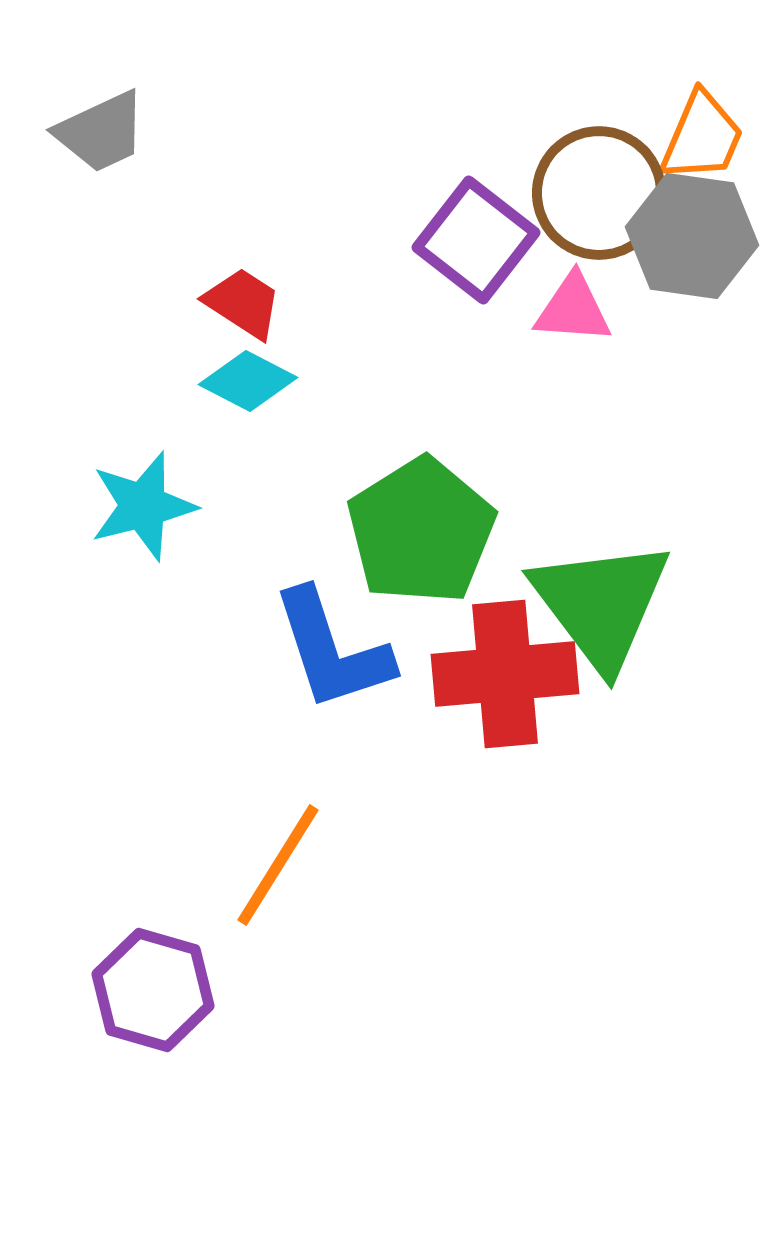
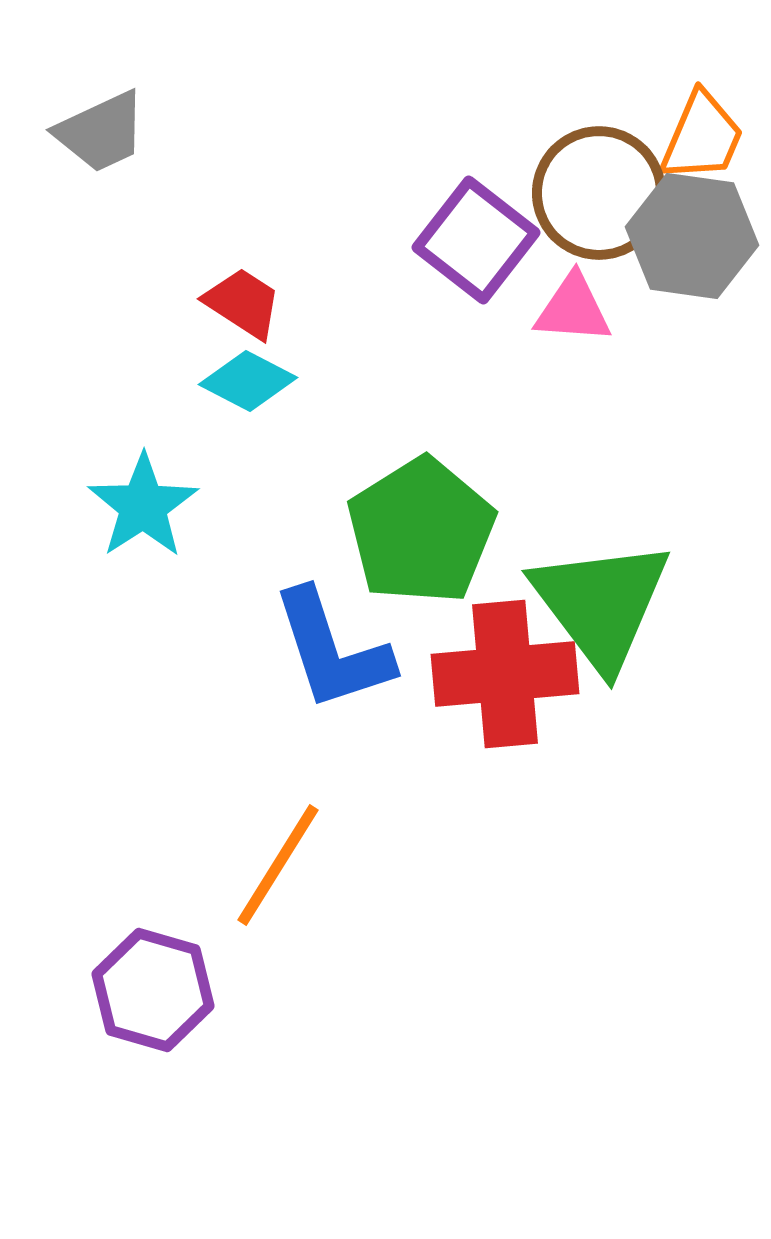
cyan star: rotated 19 degrees counterclockwise
